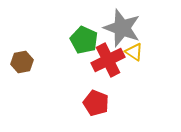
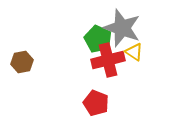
green pentagon: moved 14 px right, 1 px up
red cross: rotated 12 degrees clockwise
